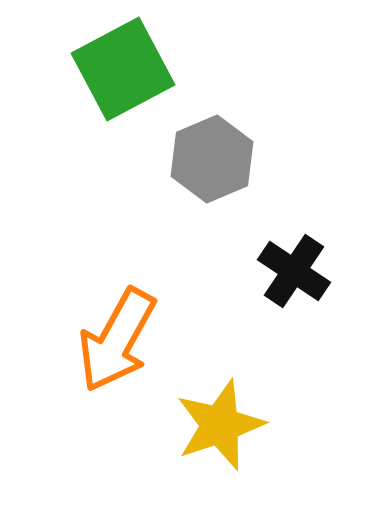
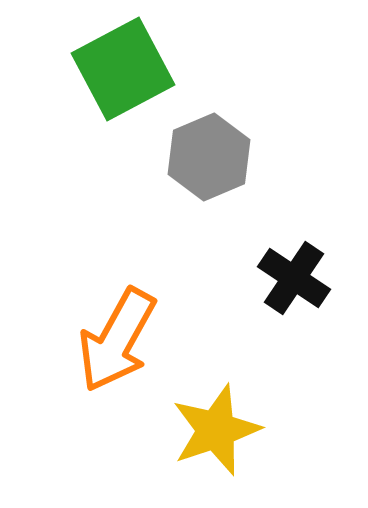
gray hexagon: moved 3 px left, 2 px up
black cross: moved 7 px down
yellow star: moved 4 px left, 5 px down
